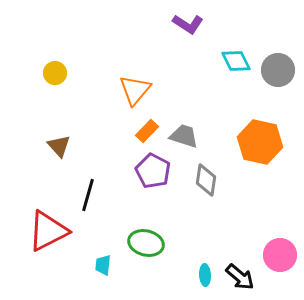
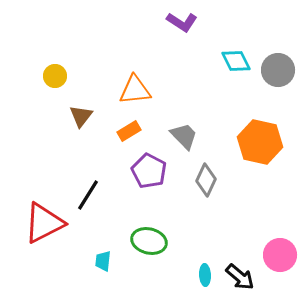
purple L-shape: moved 6 px left, 2 px up
yellow circle: moved 3 px down
orange triangle: rotated 44 degrees clockwise
orange rectangle: moved 18 px left; rotated 15 degrees clockwise
gray trapezoid: rotated 28 degrees clockwise
brown triangle: moved 22 px right, 30 px up; rotated 20 degrees clockwise
purple pentagon: moved 4 px left
gray diamond: rotated 16 degrees clockwise
black line: rotated 16 degrees clockwise
red triangle: moved 4 px left, 8 px up
green ellipse: moved 3 px right, 2 px up
cyan trapezoid: moved 4 px up
